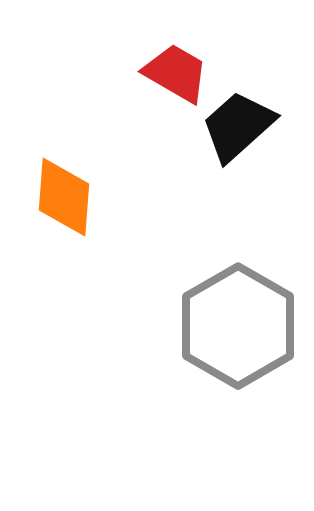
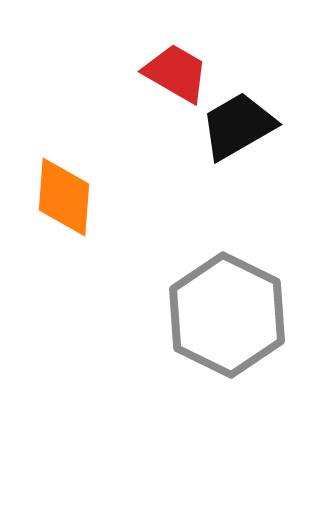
black trapezoid: rotated 12 degrees clockwise
gray hexagon: moved 11 px left, 11 px up; rotated 4 degrees counterclockwise
